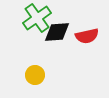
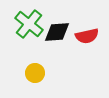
green cross: moved 8 px left, 6 px down; rotated 16 degrees counterclockwise
yellow circle: moved 2 px up
